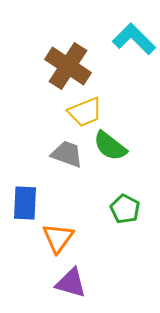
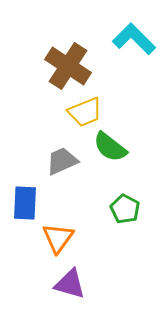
green semicircle: moved 1 px down
gray trapezoid: moved 5 px left, 7 px down; rotated 44 degrees counterclockwise
purple triangle: moved 1 px left, 1 px down
